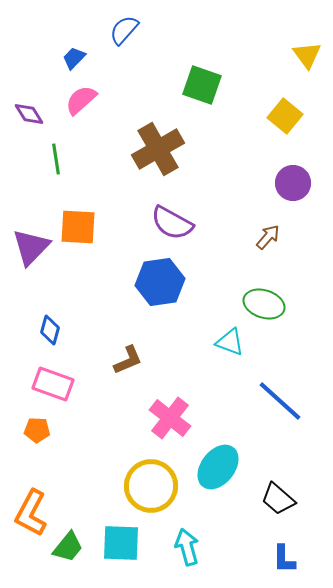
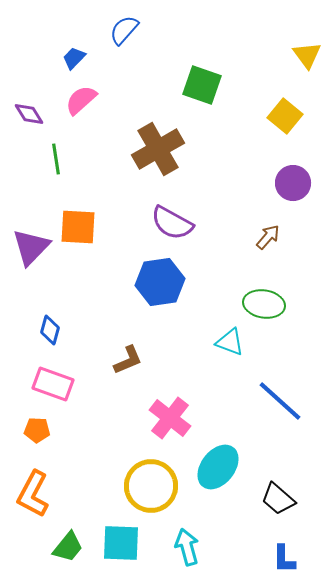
green ellipse: rotated 9 degrees counterclockwise
orange L-shape: moved 2 px right, 19 px up
